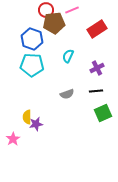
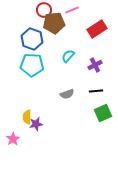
red circle: moved 2 px left
cyan semicircle: rotated 16 degrees clockwise
purple cross: moved 2 px left, 3 px up
